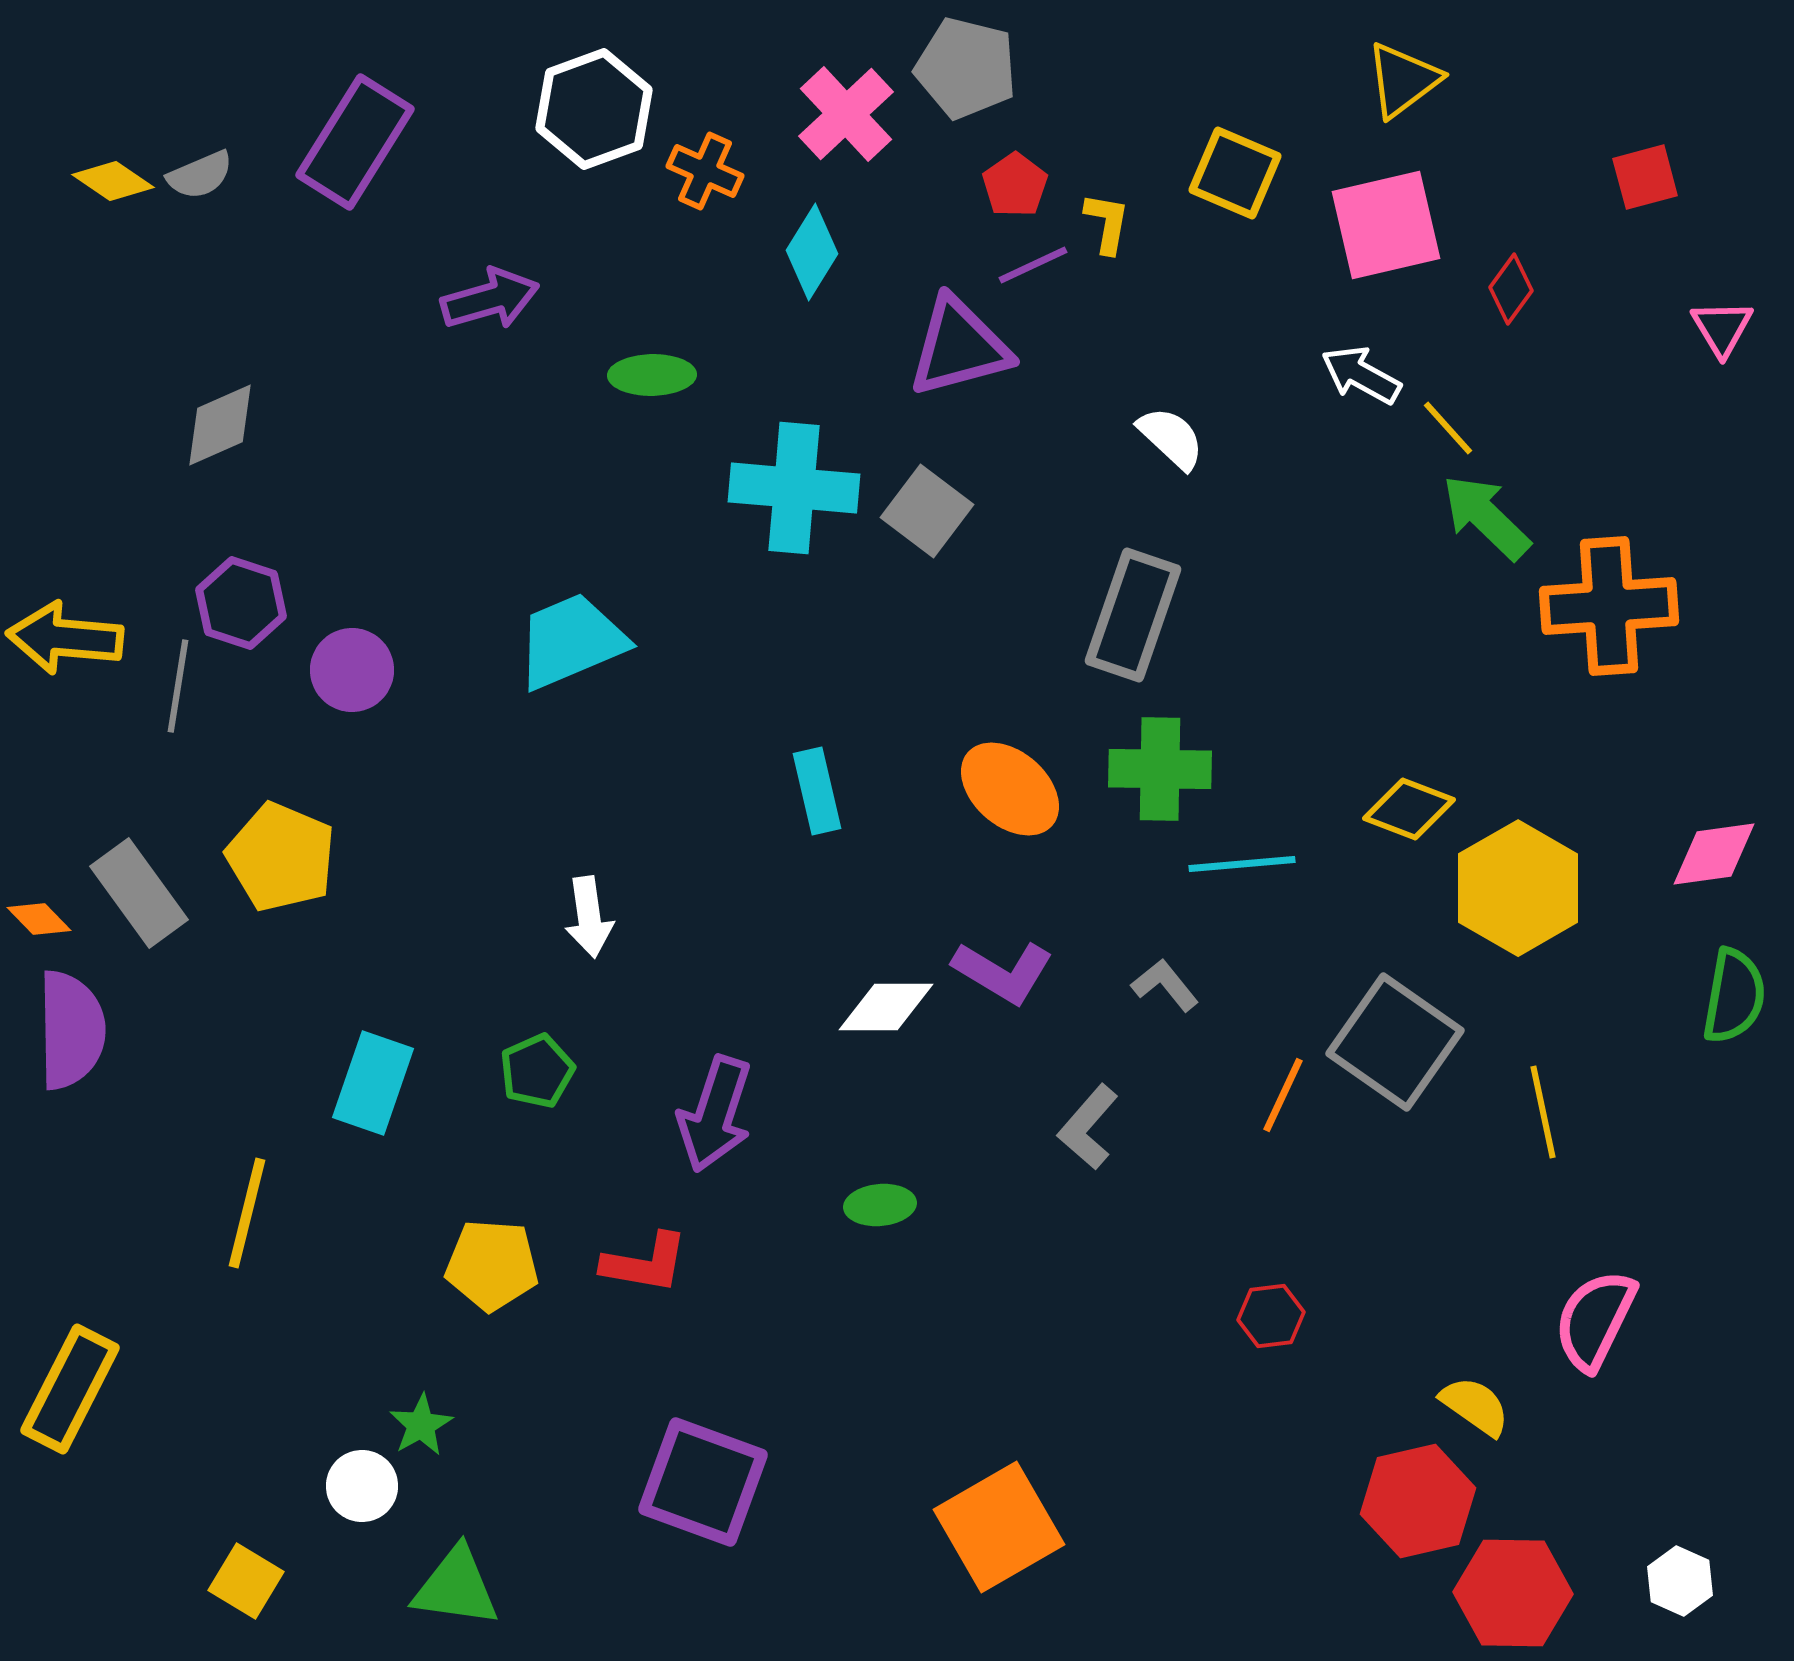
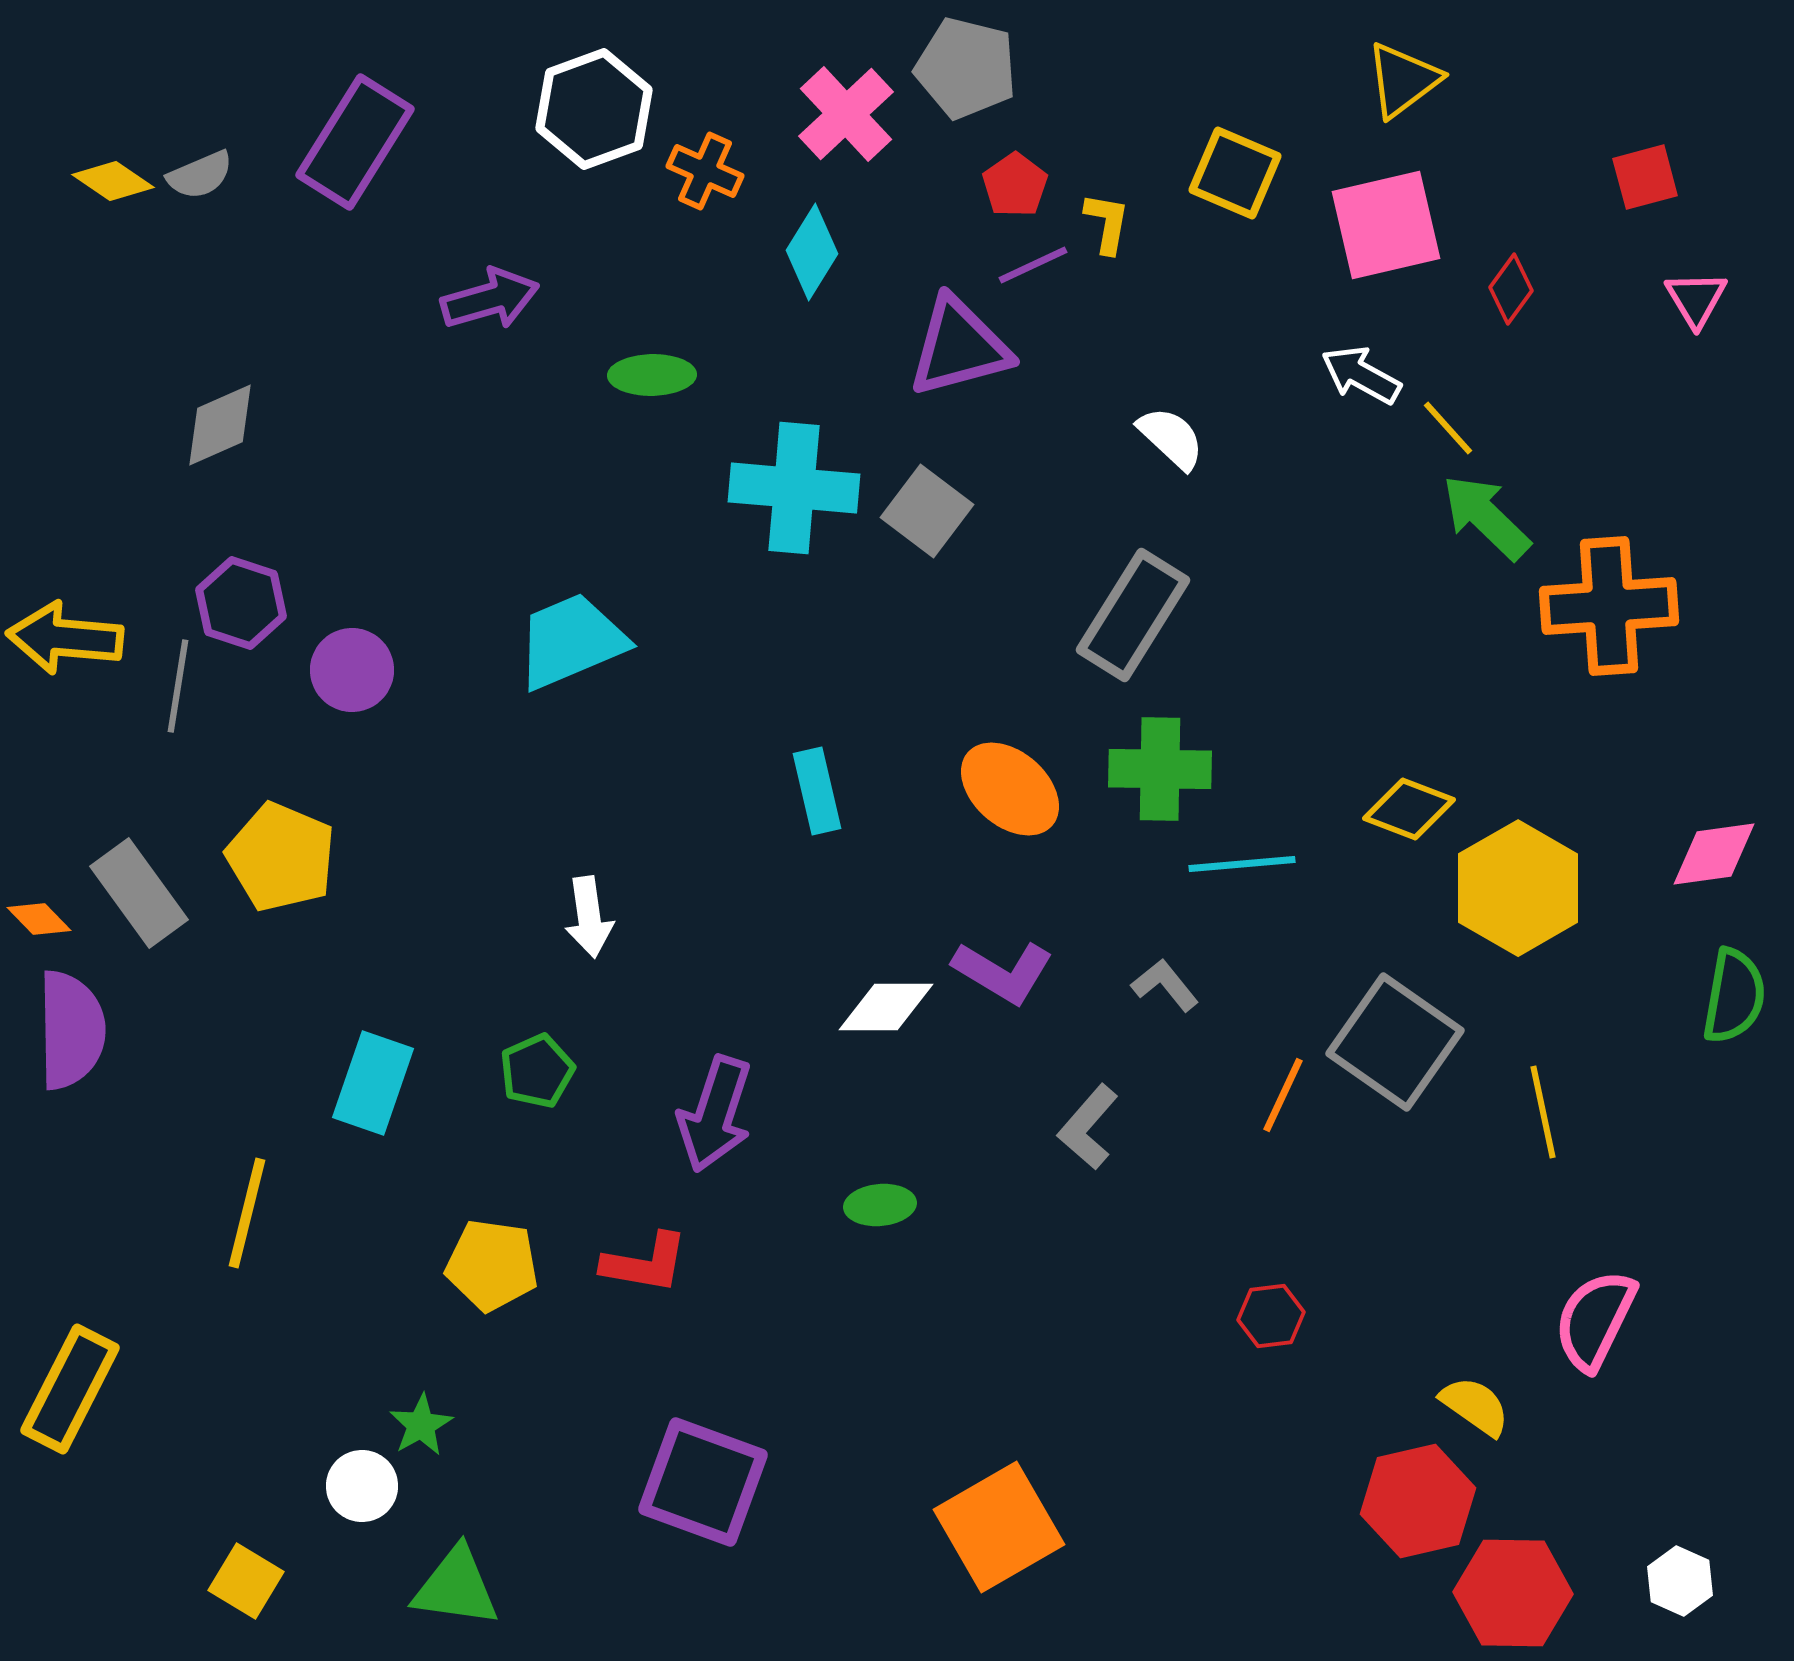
pink triangle at (1722, 328): moved 26 px left, 29 px up
gray rectangle at (1133, 615): rotated 13 degrees clockwise
yellow pentagon at (492, 1265): rotated 4 degrees clockwise
